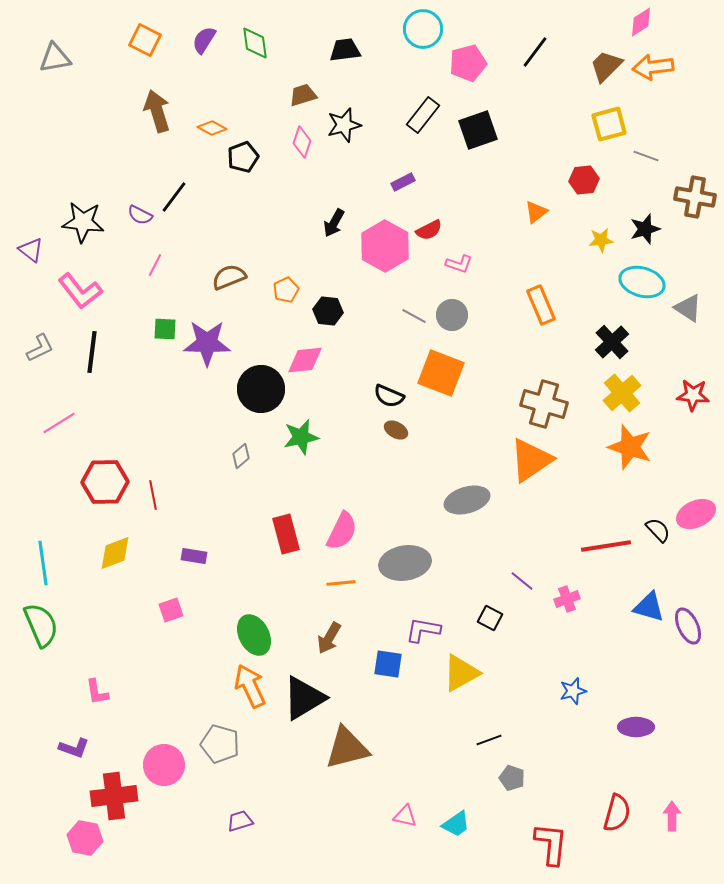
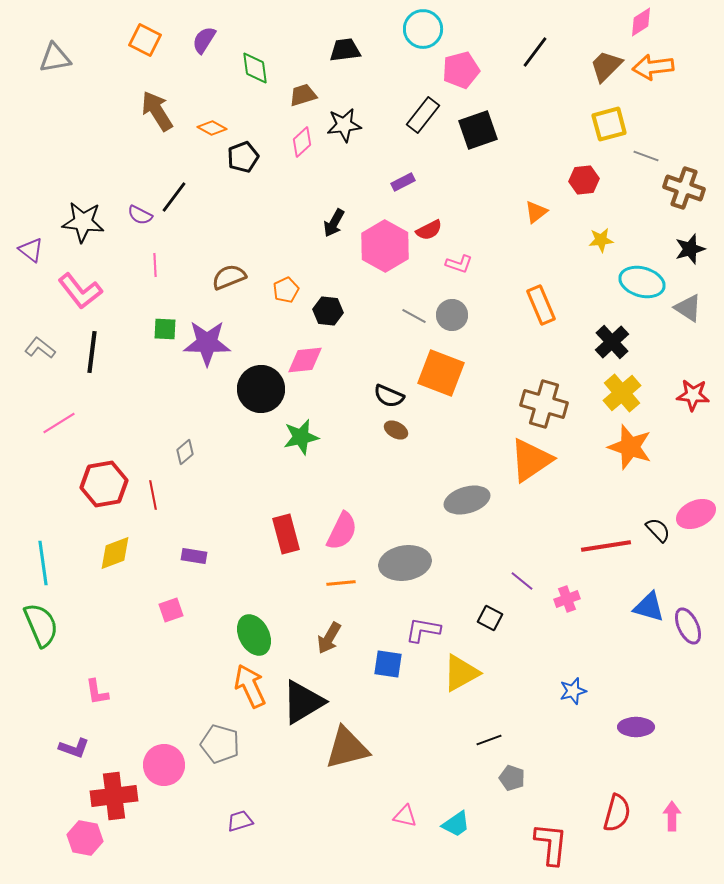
green diamond at (255, 43): moved 25 px down
pink pentagon at (468, 63): moved 7 px left, 7 px down
brown arrow at (157, 111): rotated 15 degrees counterclockwise
black star at (344, 125): rotated 8 degrees clockwise
pink diamond at (302, 142): rotated 28 degrees clockwise
brown cross at (695, 197): moved 11 px left, 9 px up; rotated 9 degrees clockwise
black star at (645, 229): moved 45 px right, 20 px down
pink line at (155, 265): rotated 30 degrees counterclockwise
gray L-shape at (40, 348): rotated 116 degrees counterclockwise
gray diamond at (241, 456): moved 56 px left, 4 px up
red hexagon at (105, 482): moved 1 px left, 2 px down; rotated 9 degrees counterclockwise
black triangle at (304, 698): moved 1 px left, 4 px down
